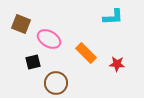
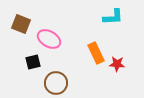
orange rectangle: moved 10 px right; rotated 20 degrees clockwise
